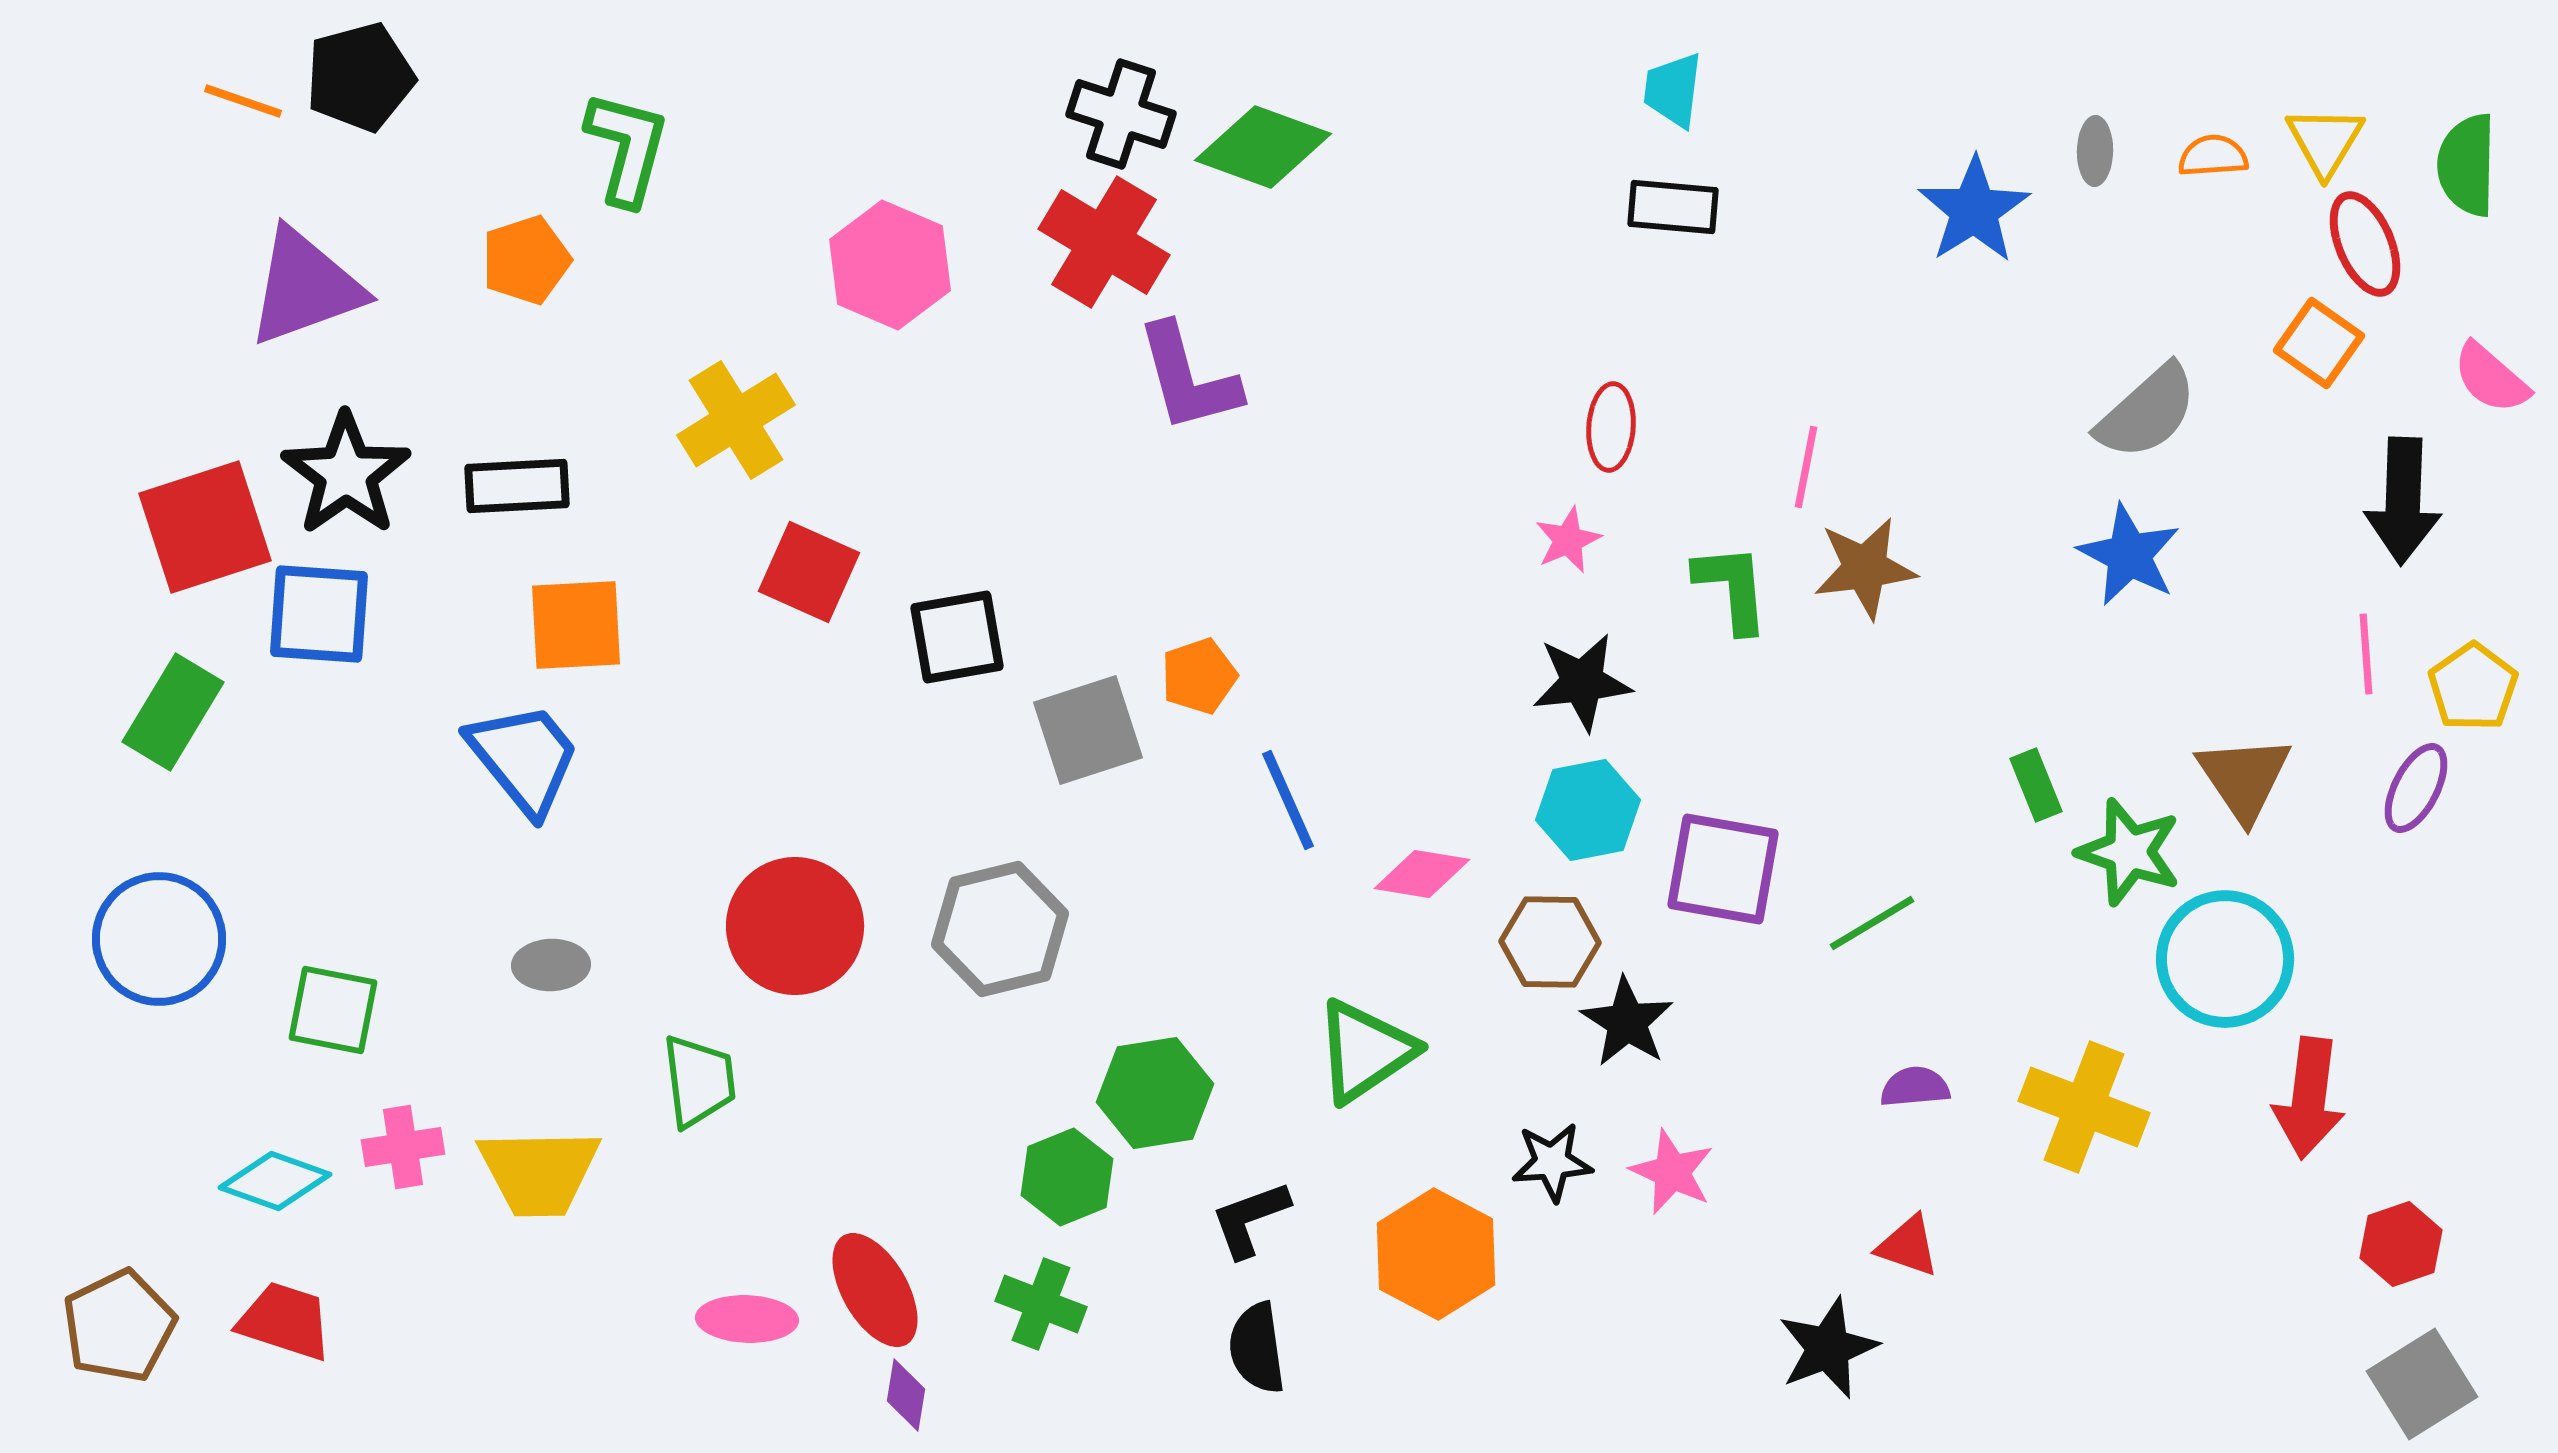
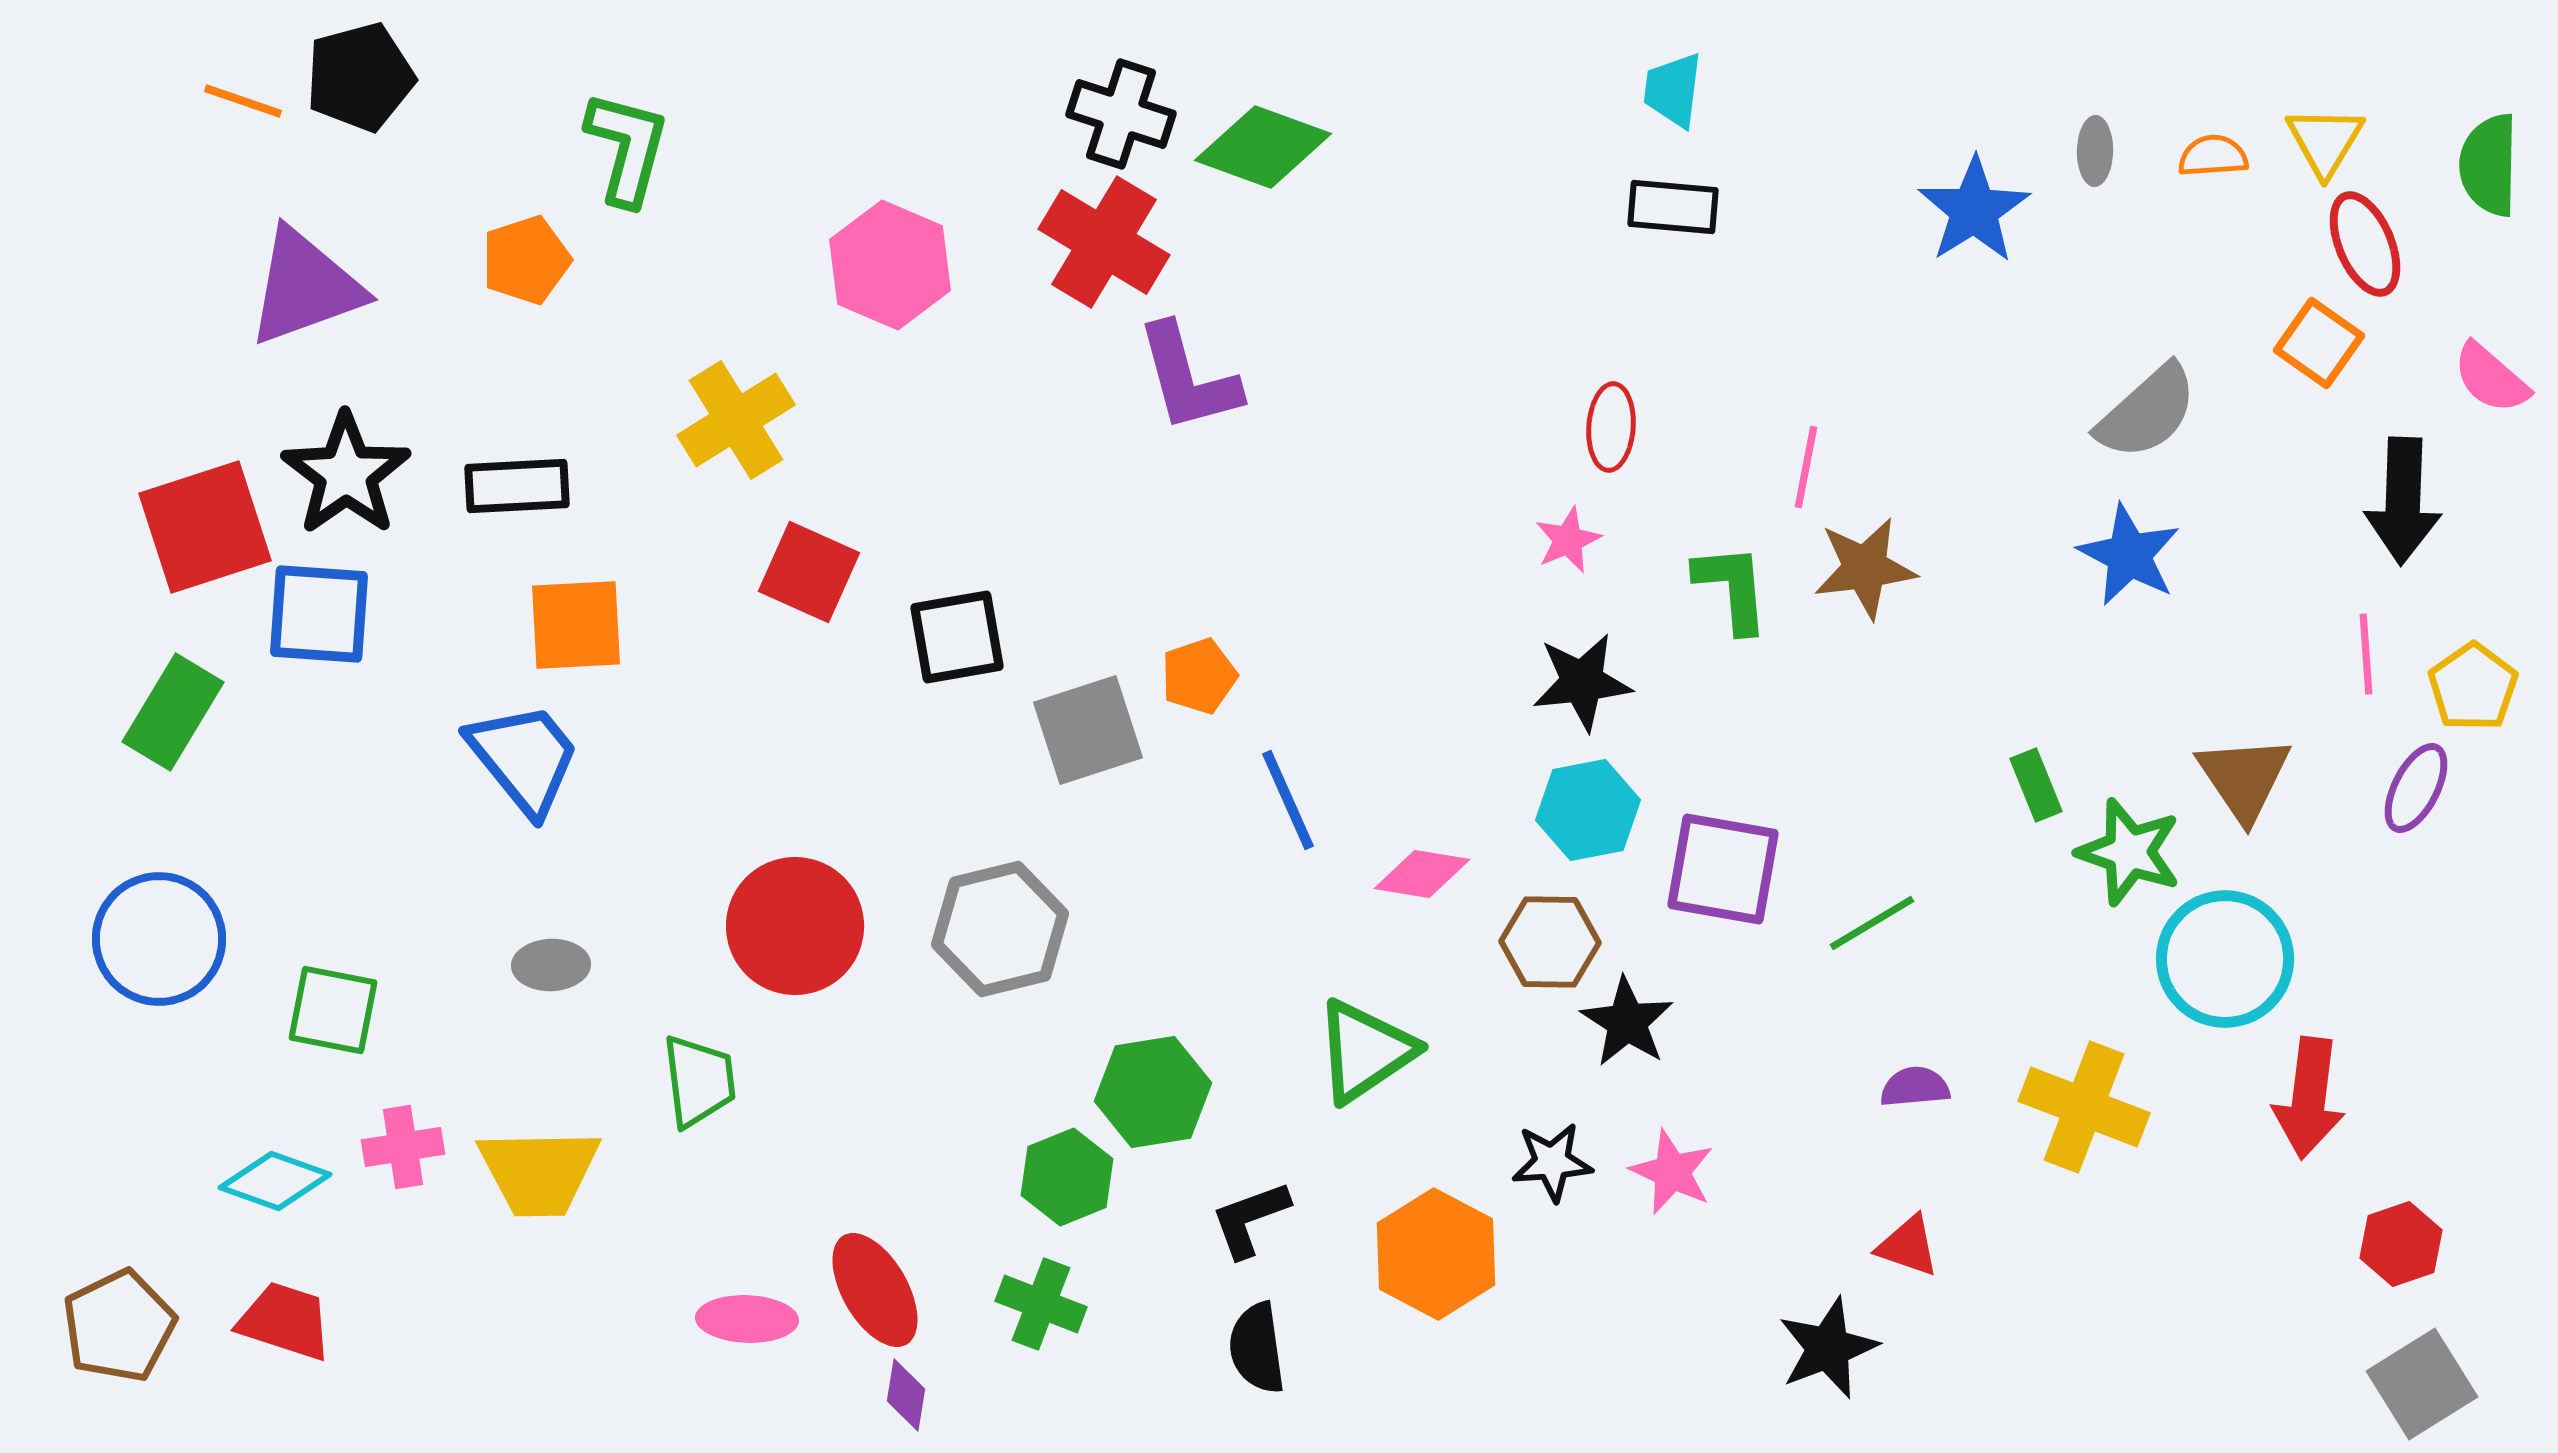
green semicircle at (2467, 165): moved 22 px right
green hexagon at (1155, 1093): moved 2 px left, 1 px up
